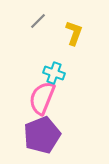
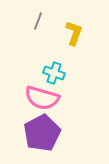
gray line: rotated 24 degrees counterclockwise
pink semicircle: rotated 96 degrees counterclockwise
purple pentagon: moved 2 px up; rotated 6 degrees counterclockwise
